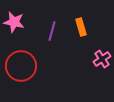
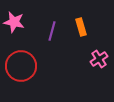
pink cross: moved 3 px left
